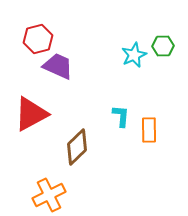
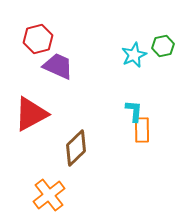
green hexagon: rotated 10 degrees counterclockwise
cyan L-shape: moved 13 px right, 5 px up
orange rectangle: moved 7 px left
brown diamond: moved 1 px left, 1 px down
orange cross: rotated 12 degrees counterclockwise
